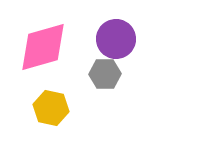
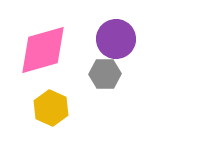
pink diamond: moved 3 px down
yellow hexagon: rotated 12 degrees clockwise
